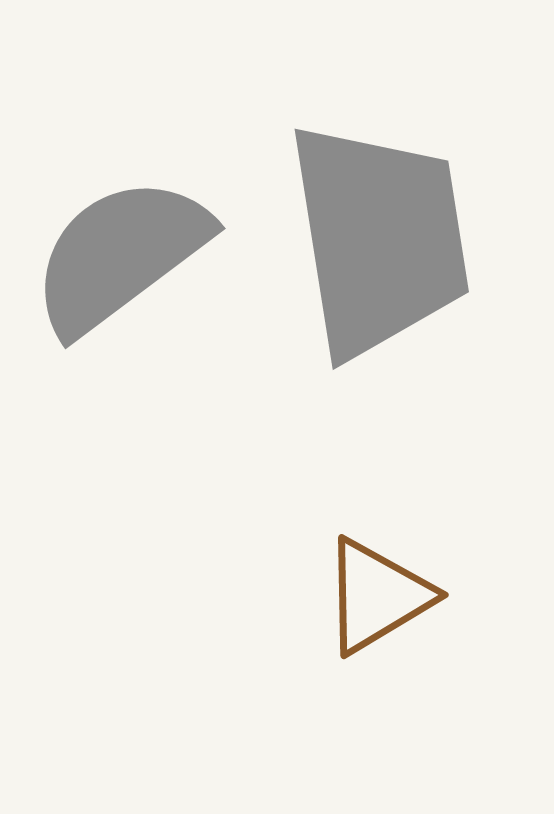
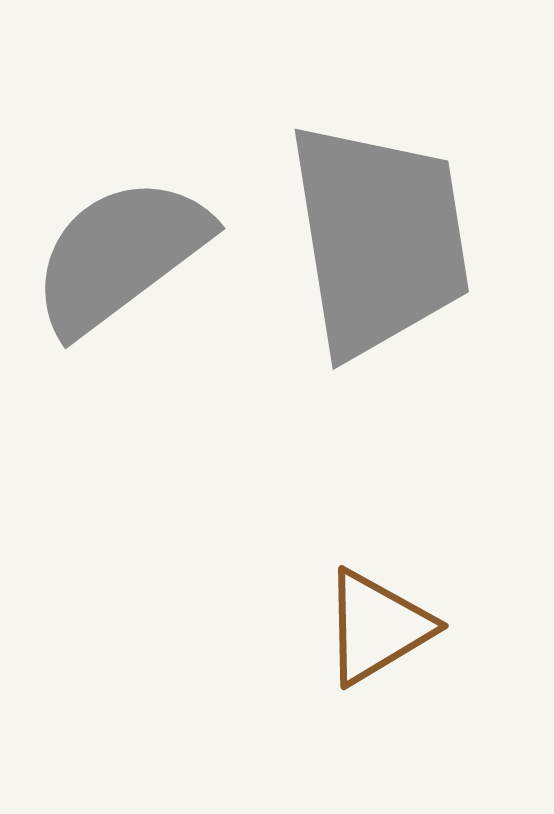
brown triangle: moved 31 px down
